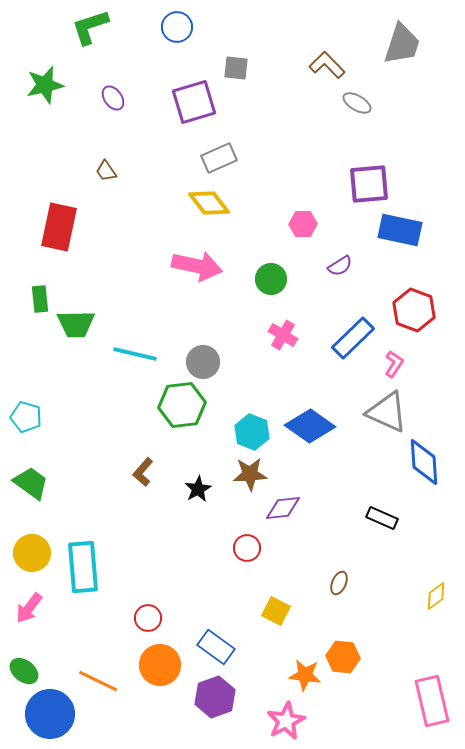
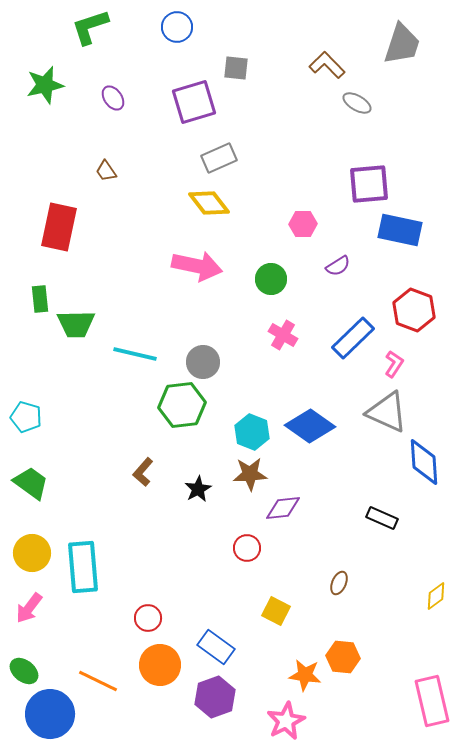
purple semicircle at (340, 266): moved 2 px left
